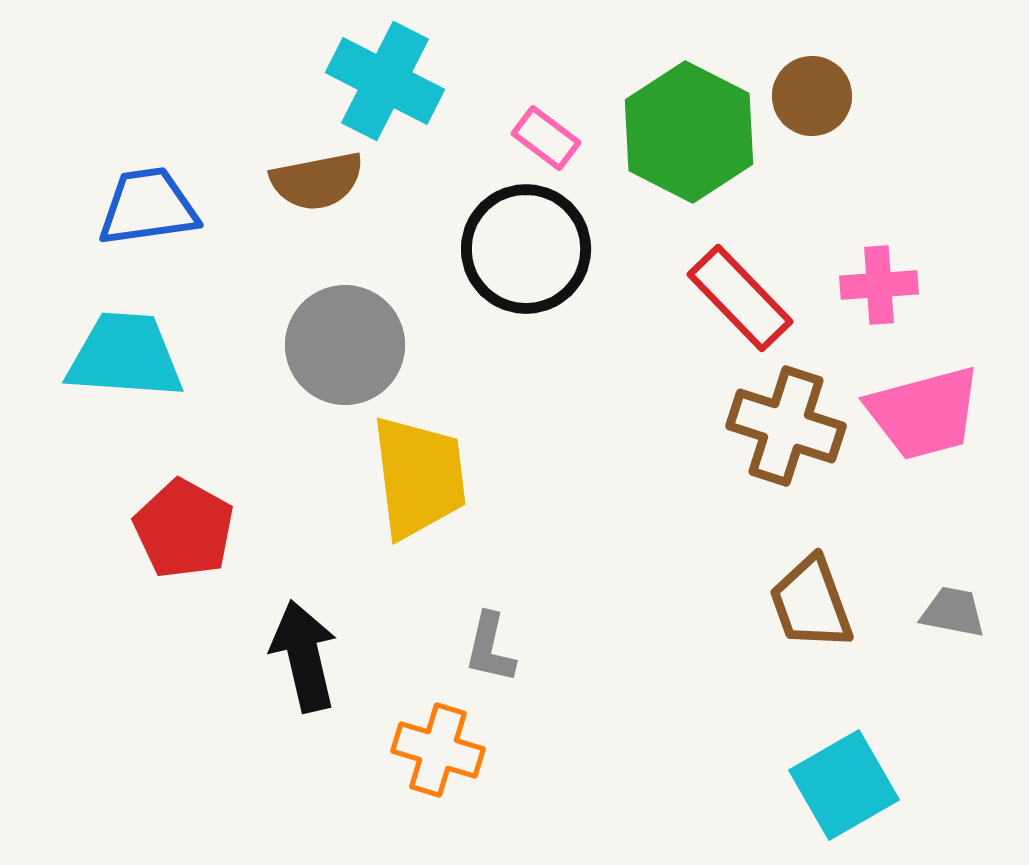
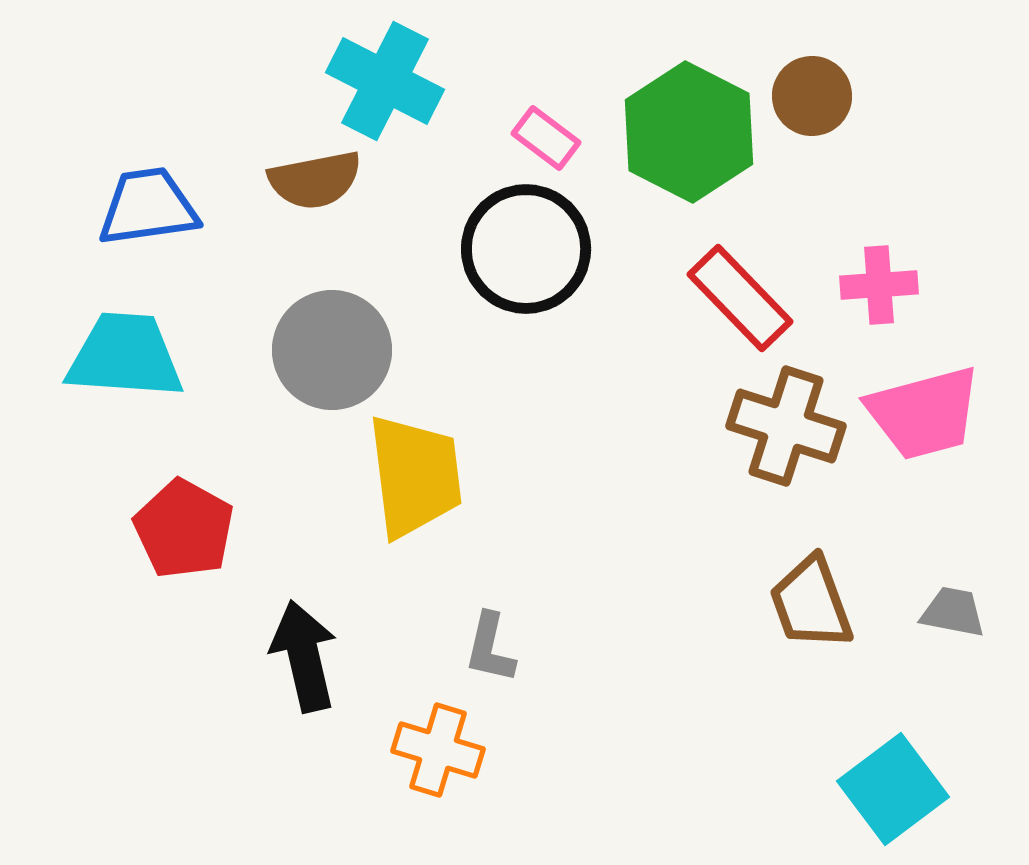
brown semicircle: moved 2 px left, 1 px up
gray circle: moved 13 px left, 5 px down
yellow trapezoid: moved 4 px left, 1 px up
cyan square: moved 49 px right, 4 px down; rotated 7 degrees counterclockwise
